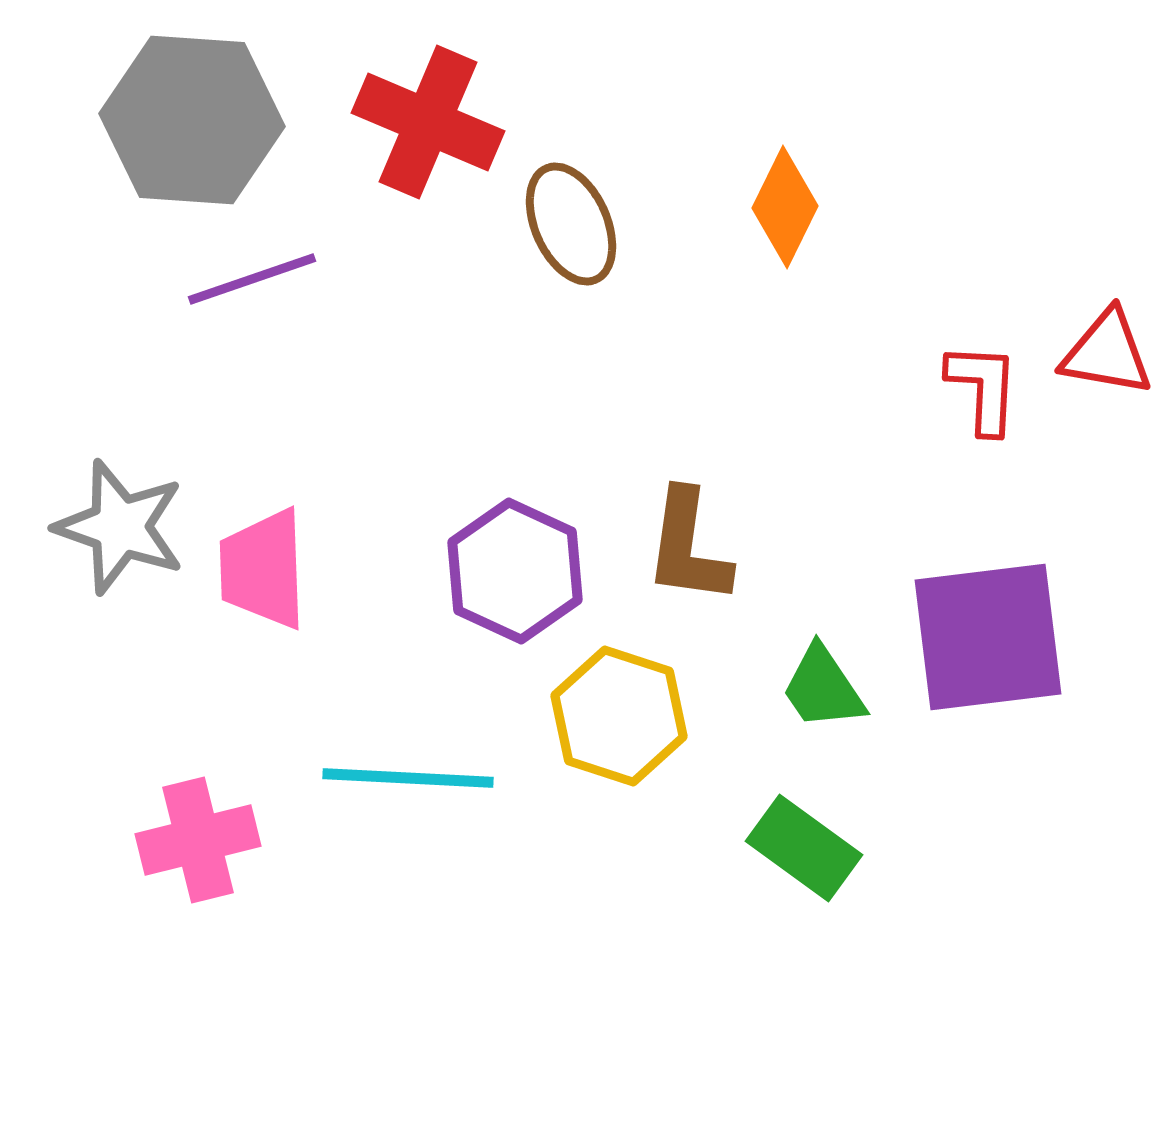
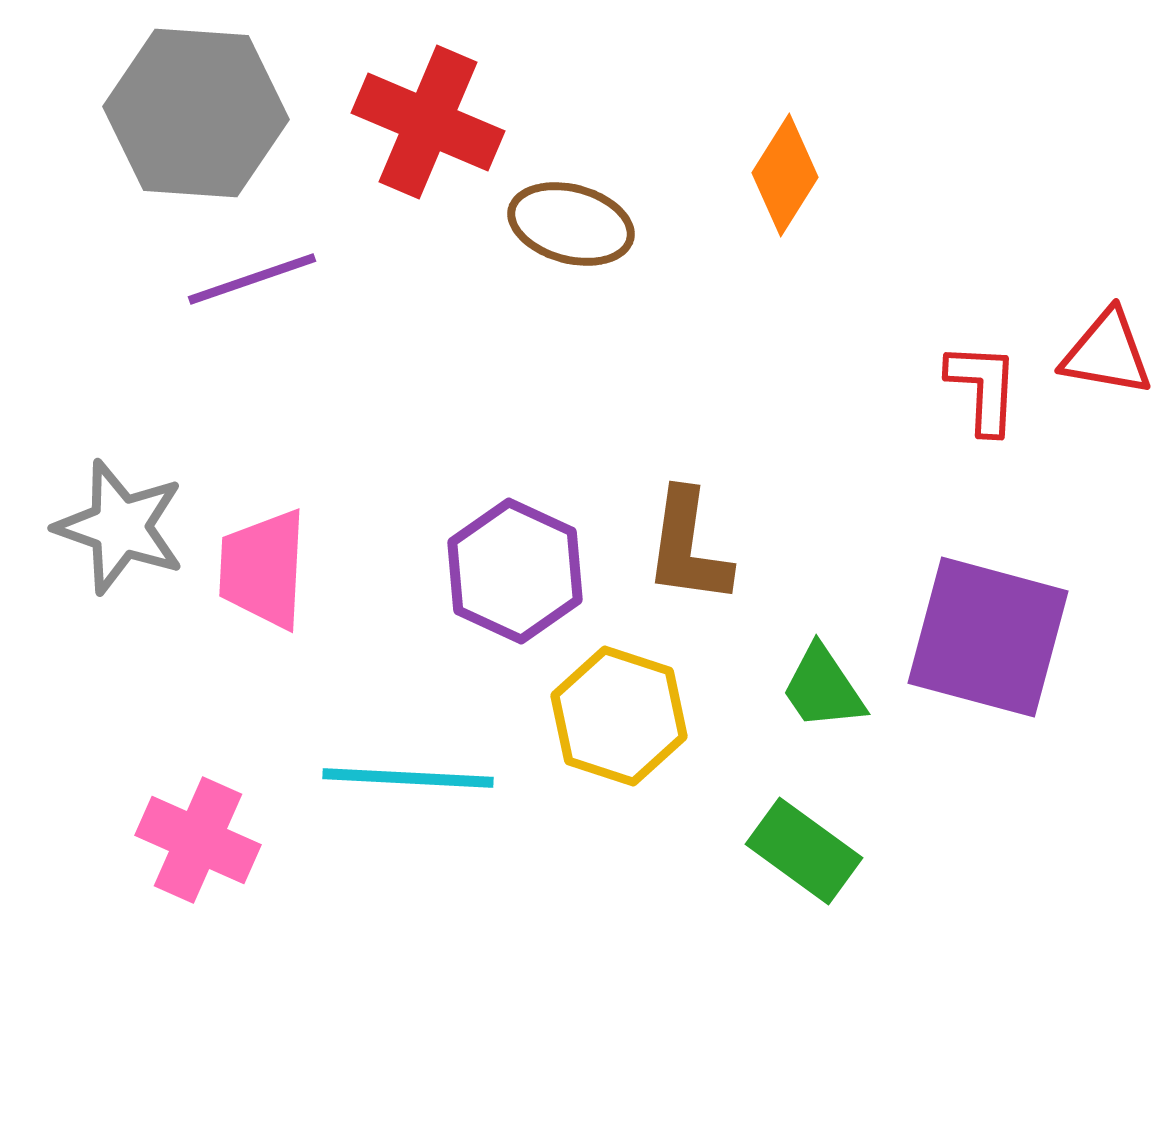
gray hexagon: moved 4 px right, 7 px up
orange diamond: moved 32 px up; rotated 6 degrees clockwise
brown ellipse: rotated 51 degrees counterclockwise
pink trapezoid: rotated 5 degrees clockwise
purple square: rotated 22 degrees clockwise
pink cross: rotated 38 degrees clockwise
green rectangle: moved 3 px down
